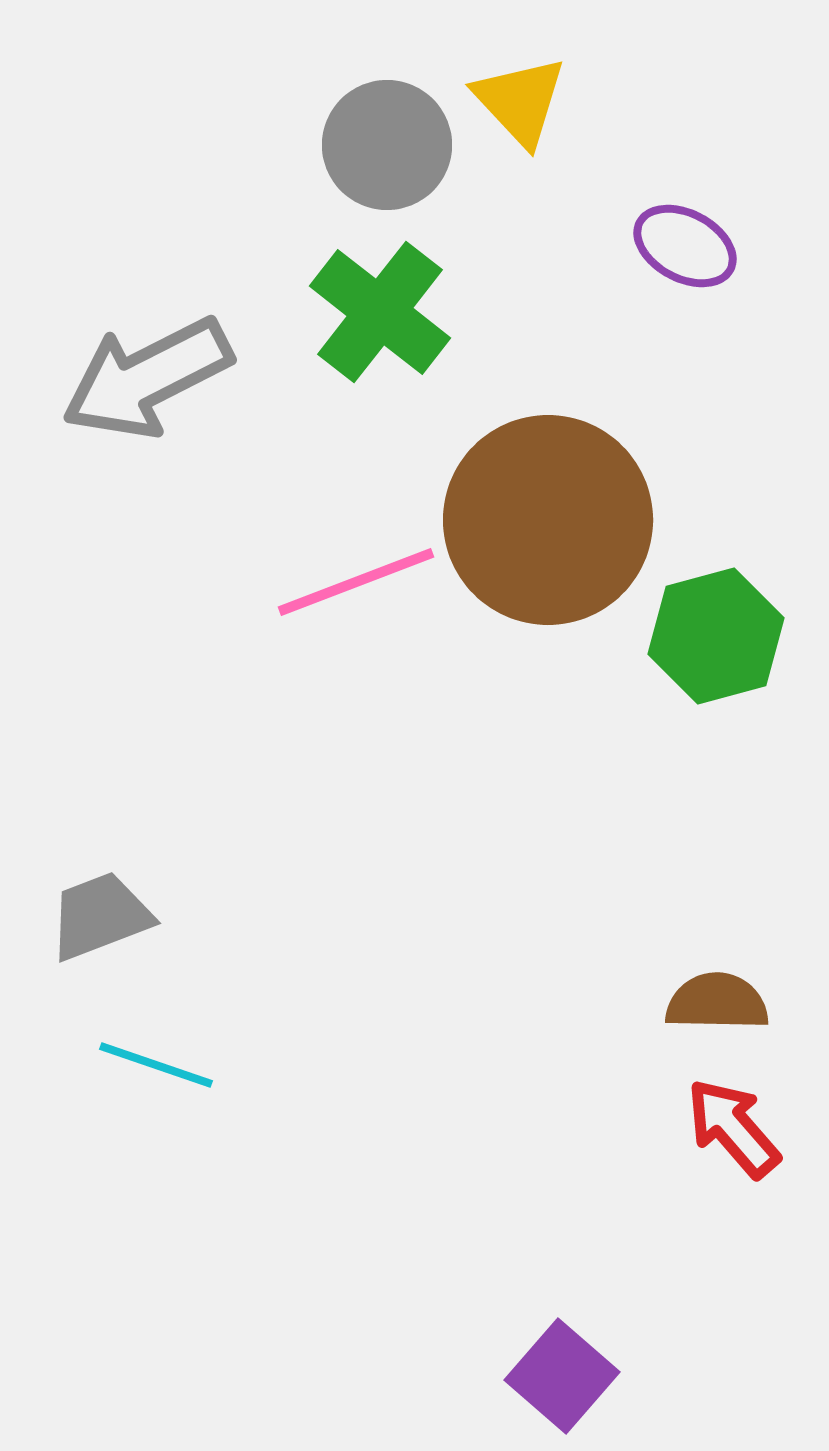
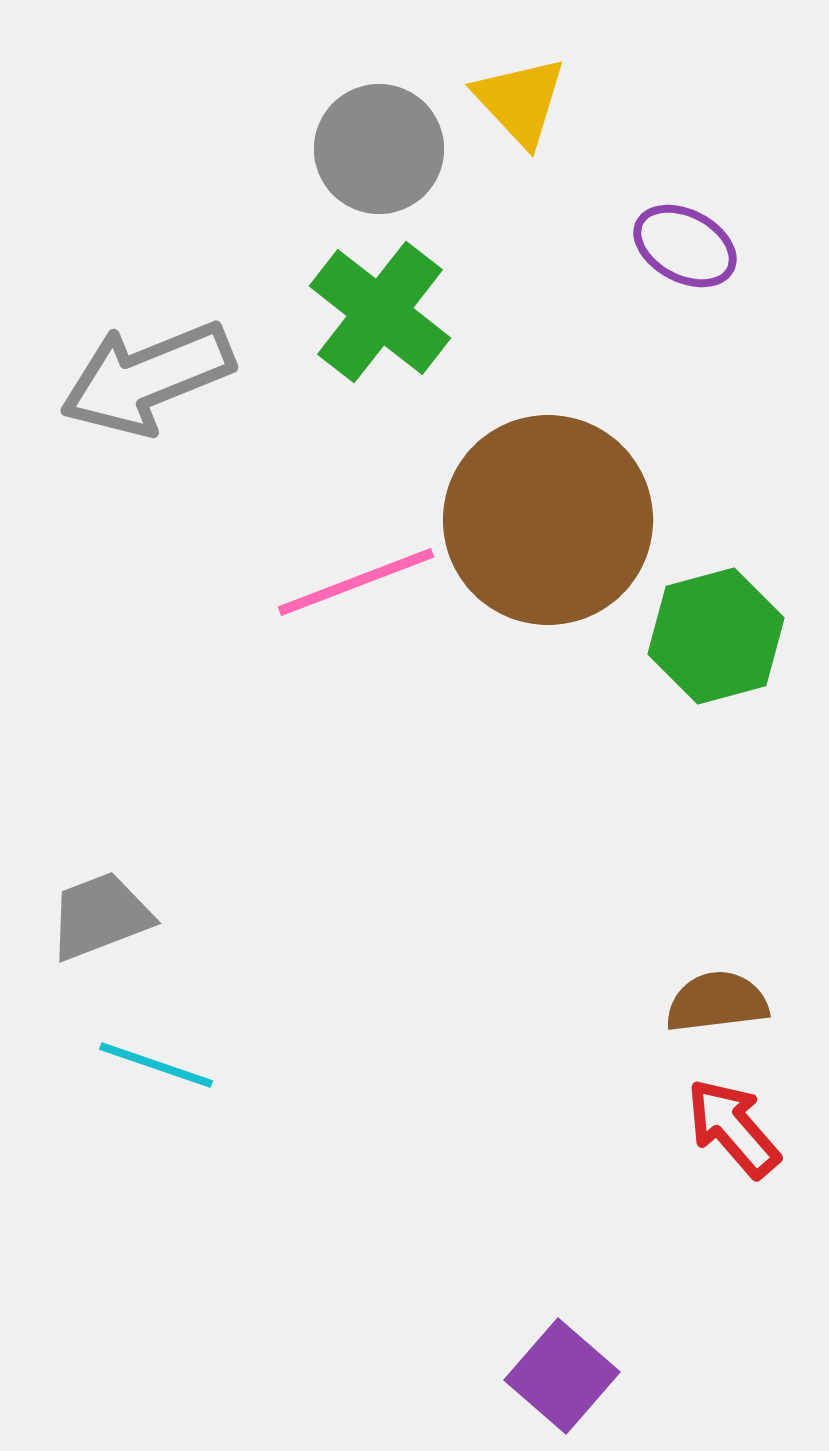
gray circle: moved 8 px left, 4 px down
gray arrow: rotated 5 degrees clockwise
brown semicircle: rotated 8 degrees counterclockwise
